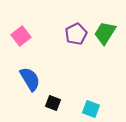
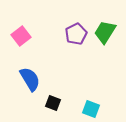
green trapezoid: moved 1 px up
